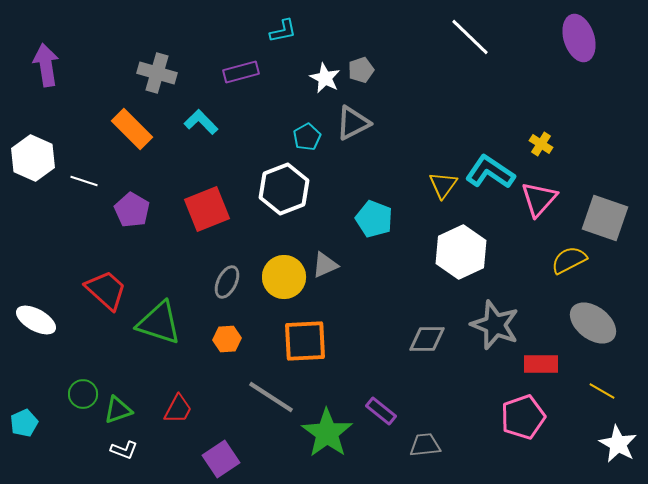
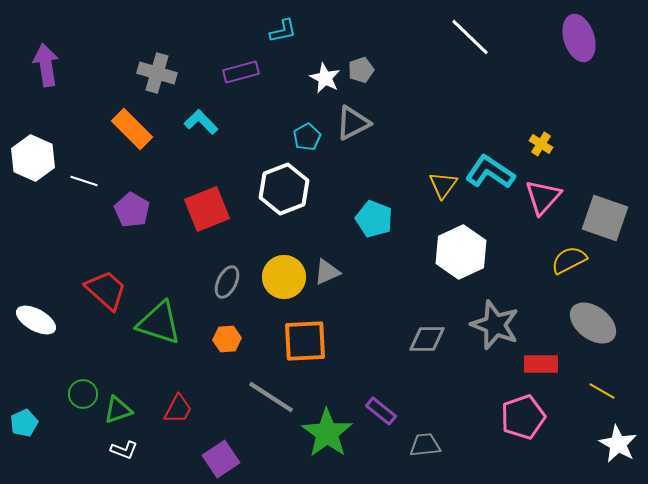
pink triangle at (539, 199): moved 4 px right, 2 px up
gray triangle at (325, 265): moved 2 px right, 7 px down
